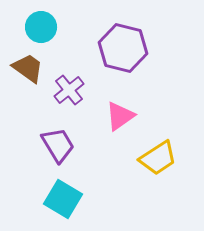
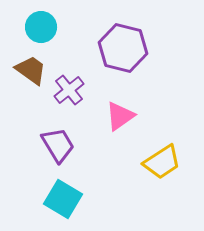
brown trapezoid: moved 3 px right, 2 px down
yellow trapezoid: moved 4 px right, 4 px down
